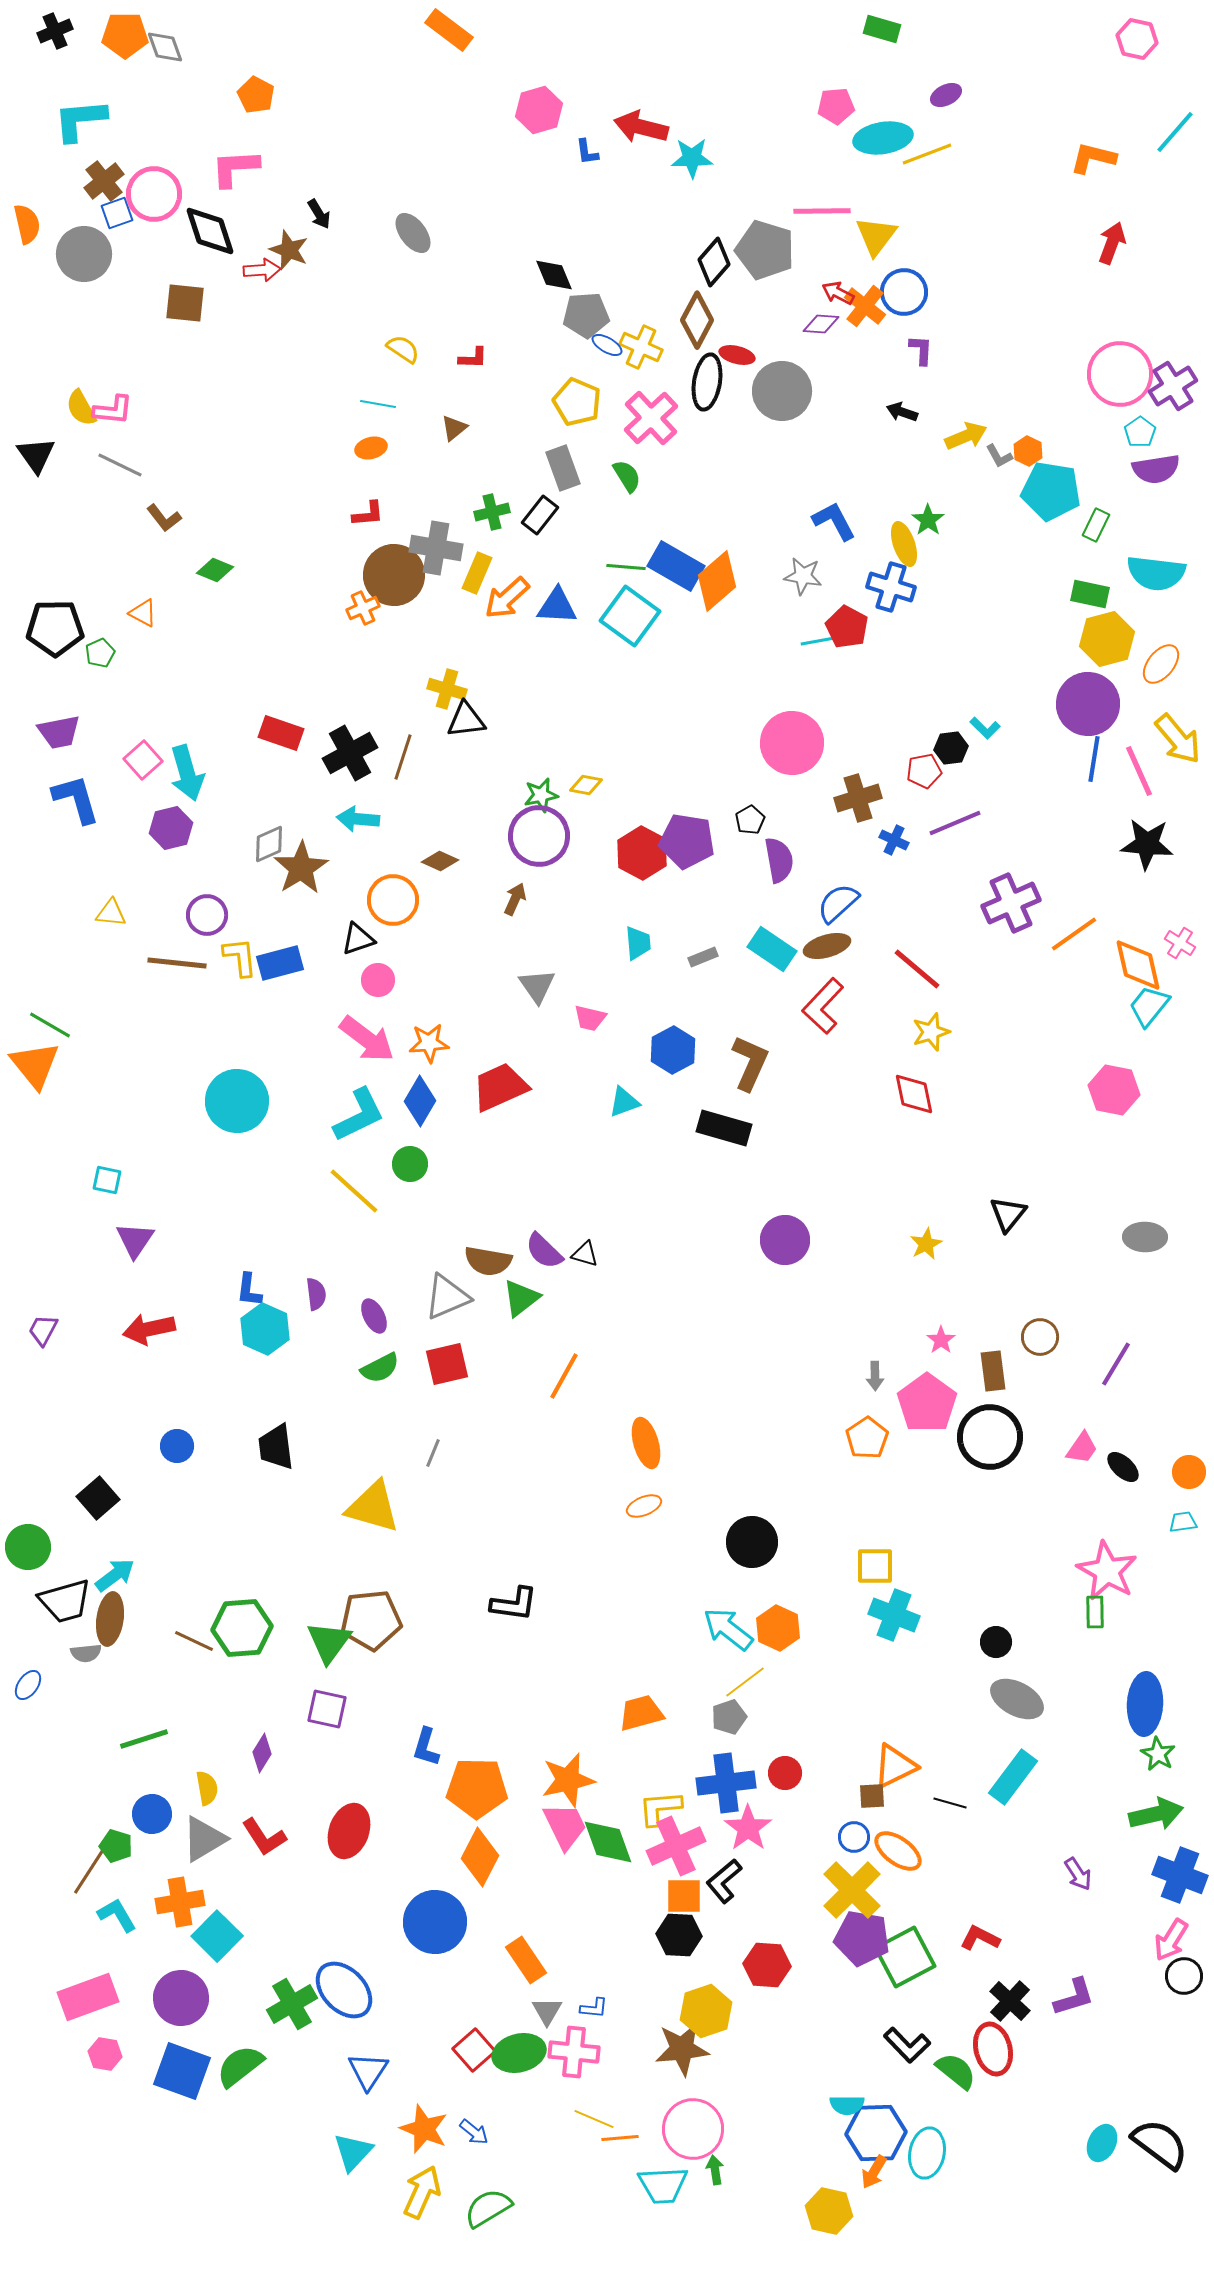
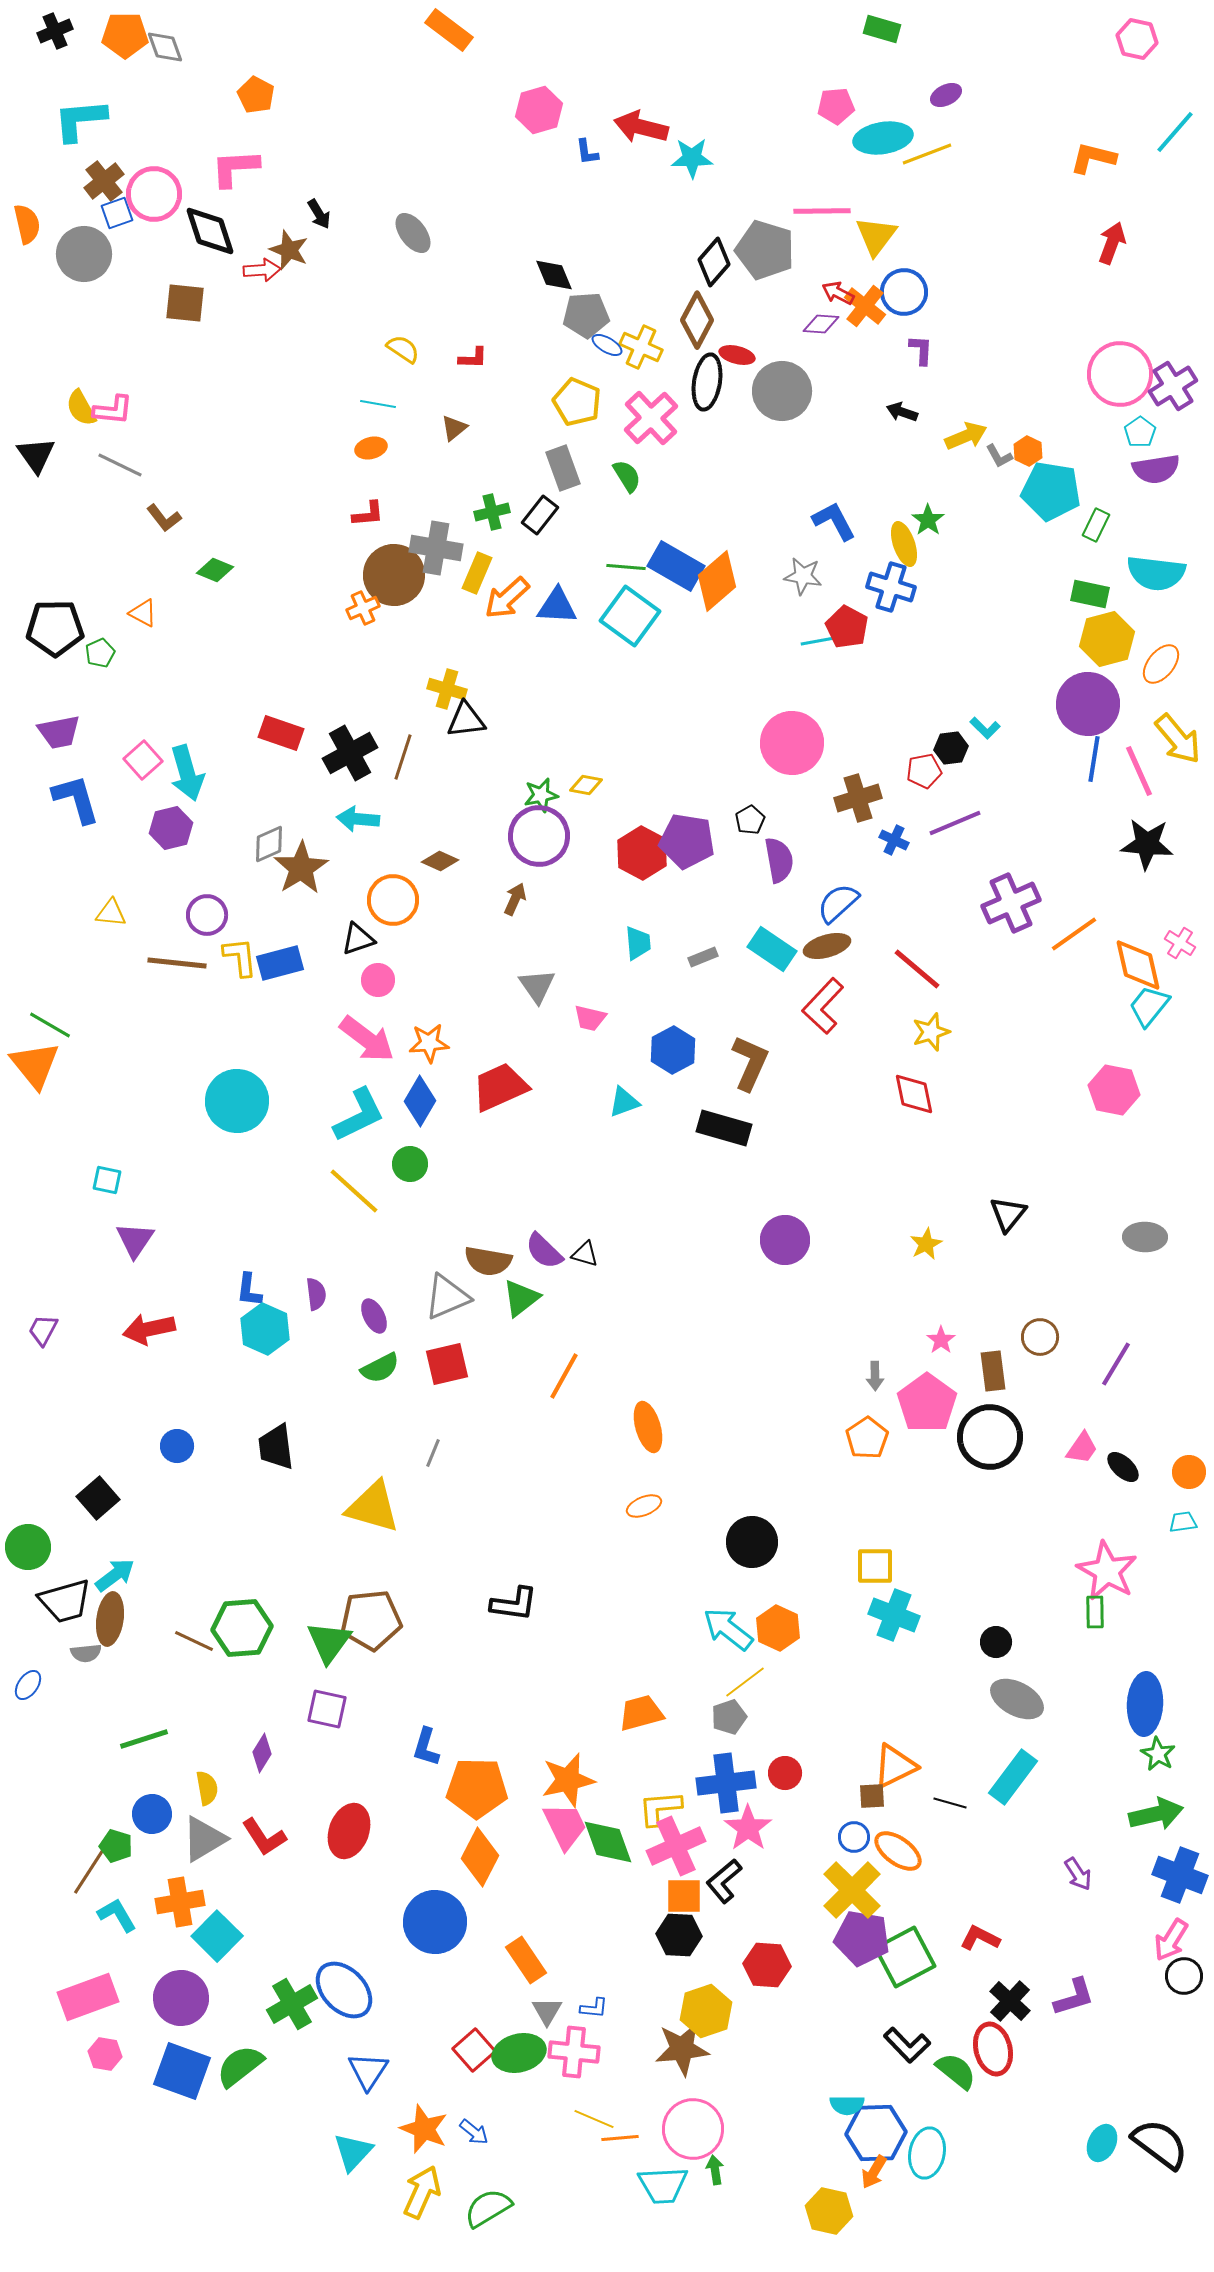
orange ellipse at (646, 1443): moved 2 px right, 16 px up
